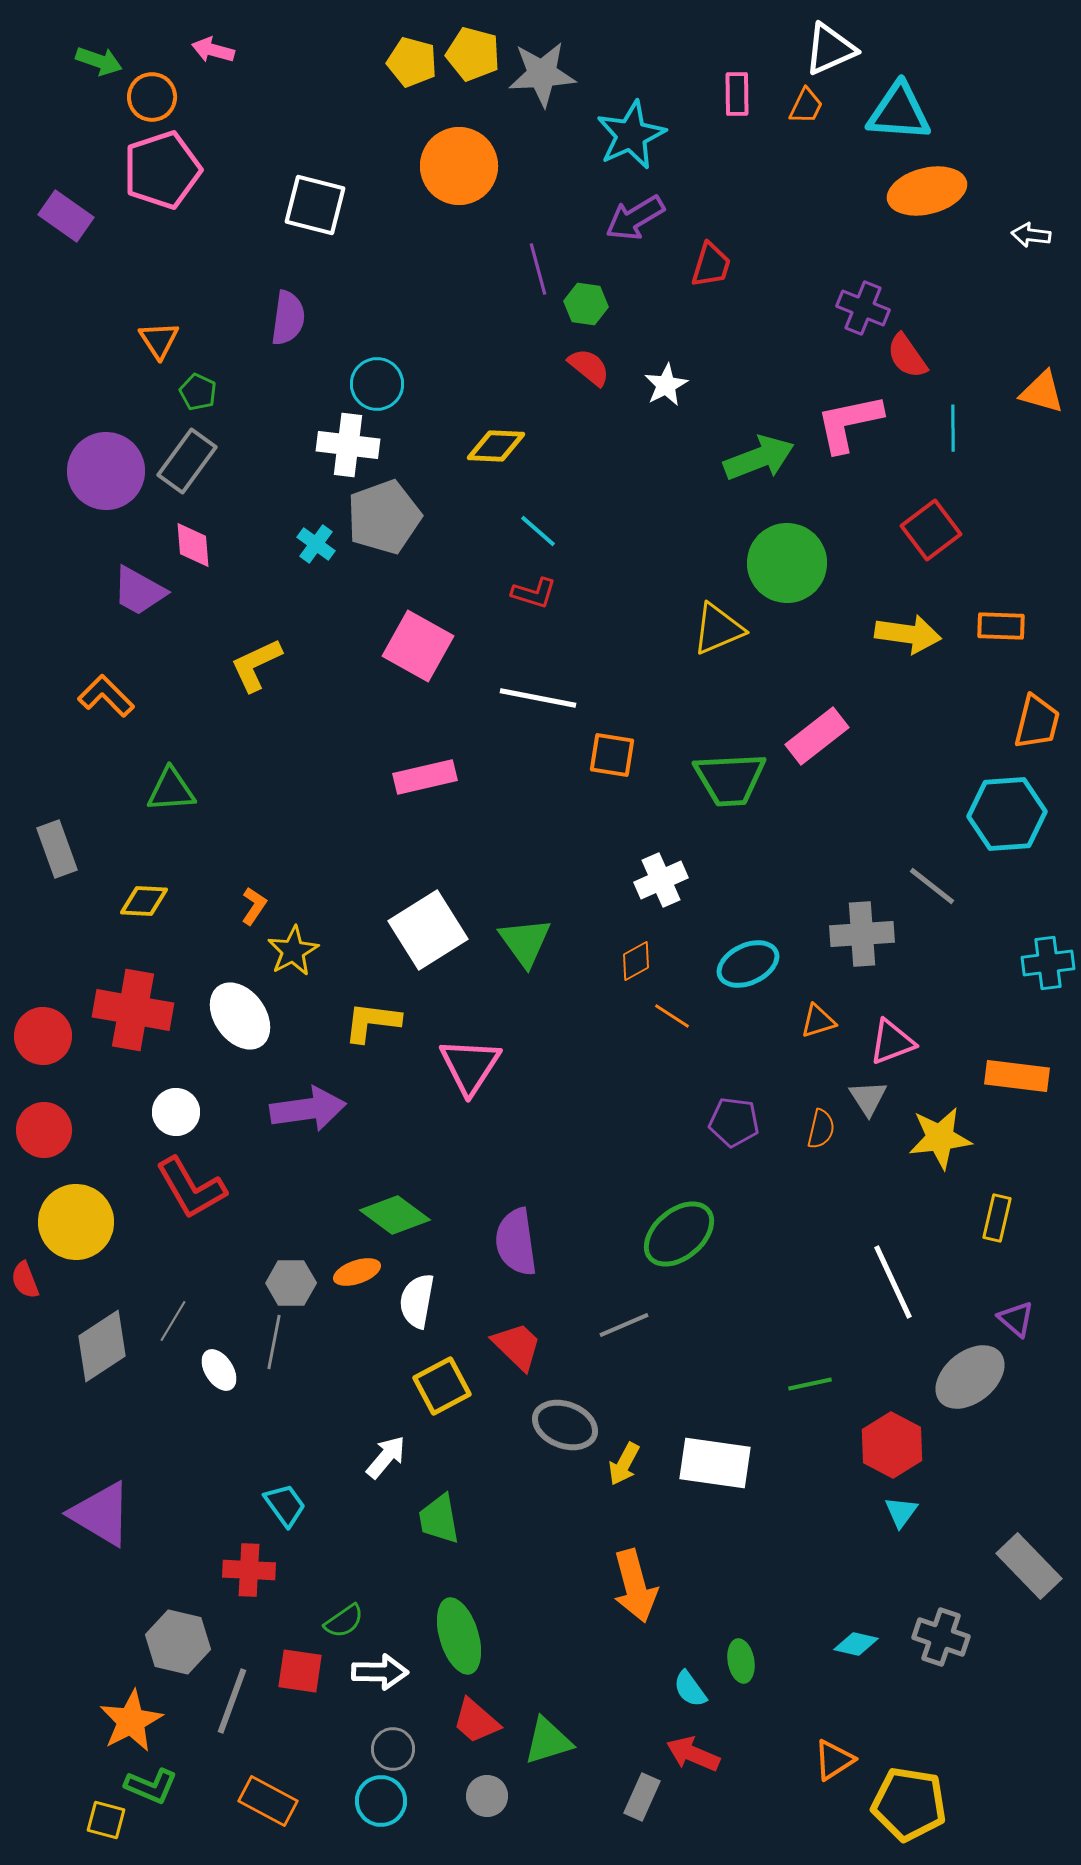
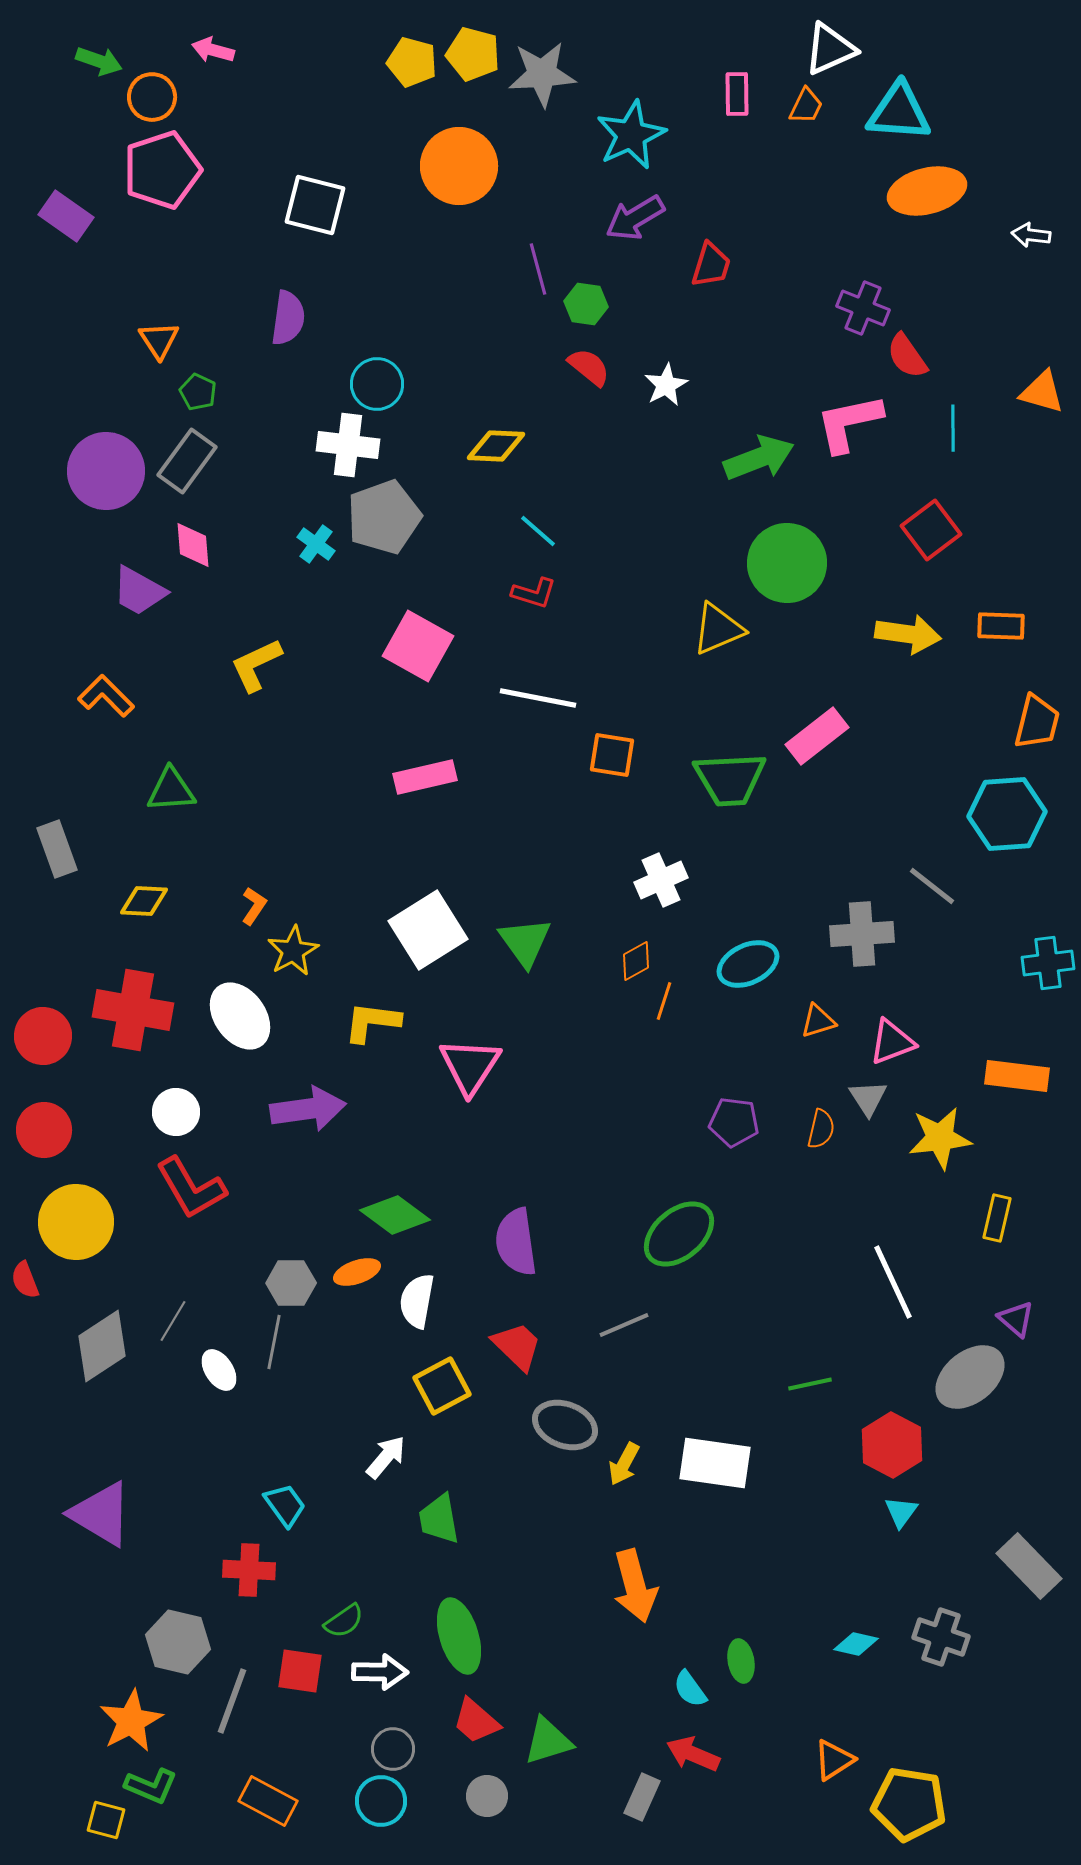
orange line at (672, 1016): moved 8 px left, 15 px up; rotated 75 degrees clockwise
